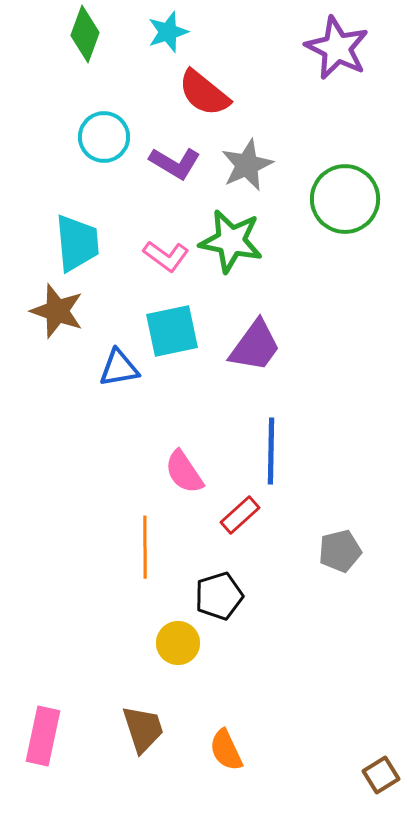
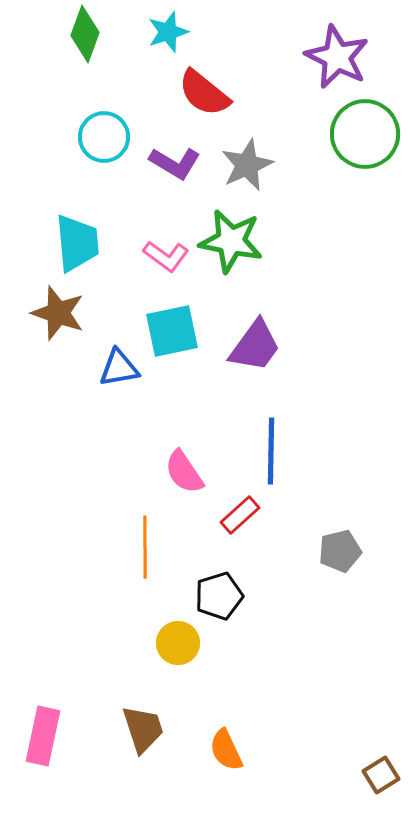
purple star: moved 9 px down
green circle: moved 20 px right, 65 px up
brown star: moved 1 px right, 2 px down
